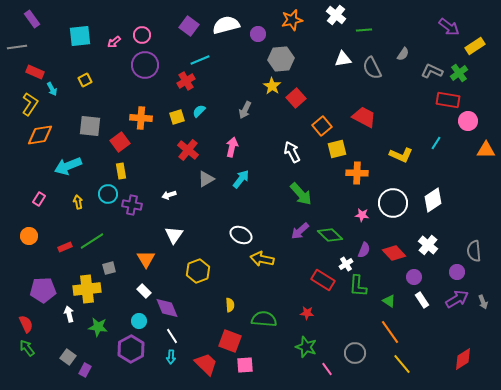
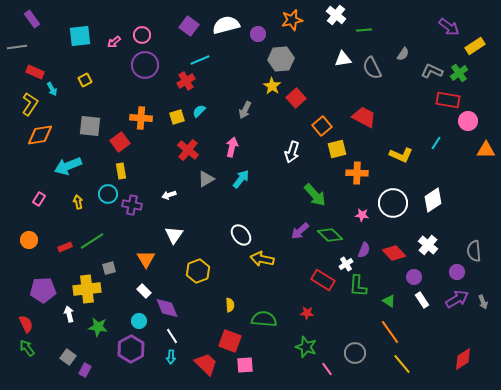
white arrow at (292, 152): rotated 135 degrees counterclockwise
green arrow at (301, 194): moved 14 px right, 1 px down
white ellipse at (241, 235): rotated 25 degrees clockwise
orange circle at (29, 236): moved 4 px down
